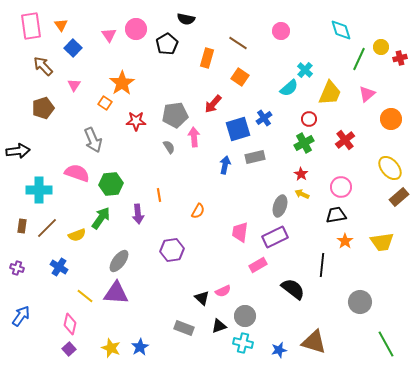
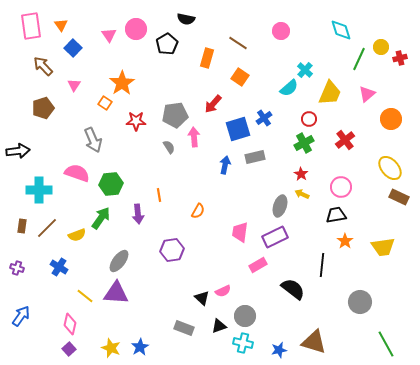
brown rectangle at (399, 197): rotated 66 degrees clockwise
yellow trapezoid at (382, 242): moved 1 px right, 5 px down
